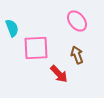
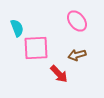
cyan semicircle: moved 5 px right
brown arrow: rotated 84 degrees counterclockwise
